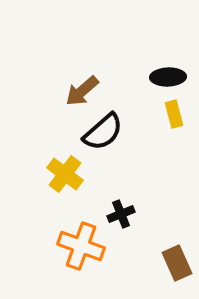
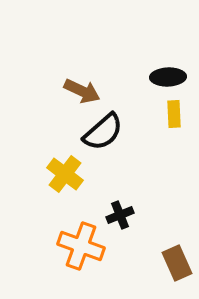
brown arrow: rotated 114 degrees counterclockwise
yellow rectangle: rotated 12 degrees clockwise
black cross: moved 1 px left, 1 px down
